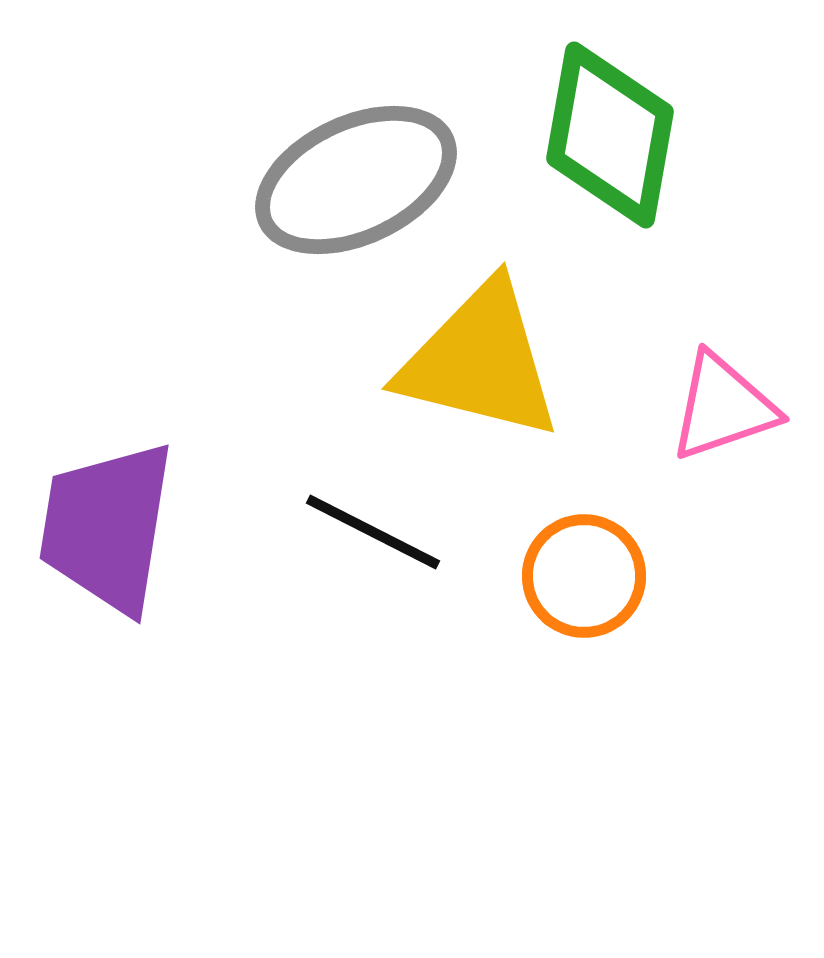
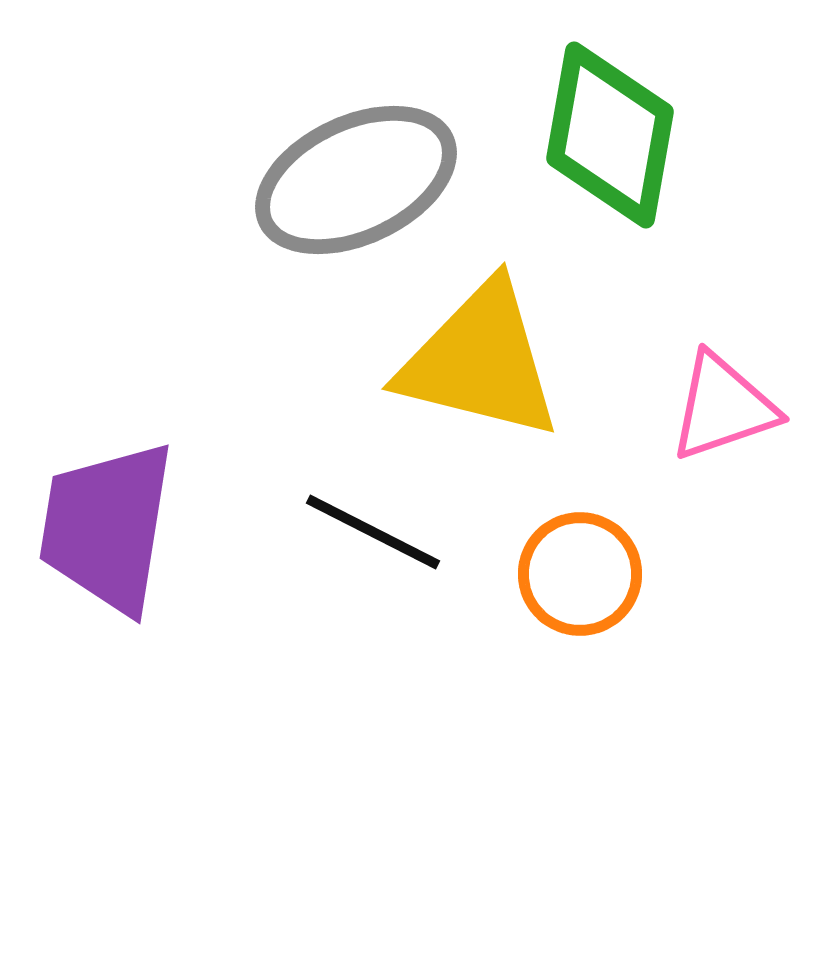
orange circle: moved 4 px left, 2 px up
